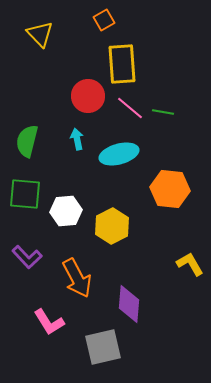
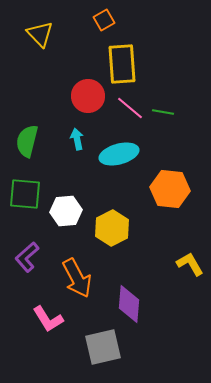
yellow hexagon: moved 2 px down
purple L-shape: rotated 92 degrees clockwise
pink L-shape: moved 1 px left, 3 px up
